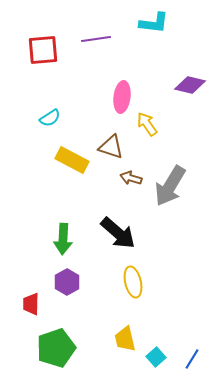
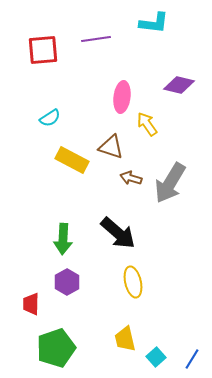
purple diamond: moved 11 px left
gray arrow: moved 3 px up
